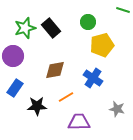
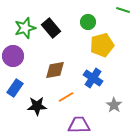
gray star: moved 3 px left, 4 px up; rotated 21 degrees clockwise
purple trapezoid: moved 3 px down
